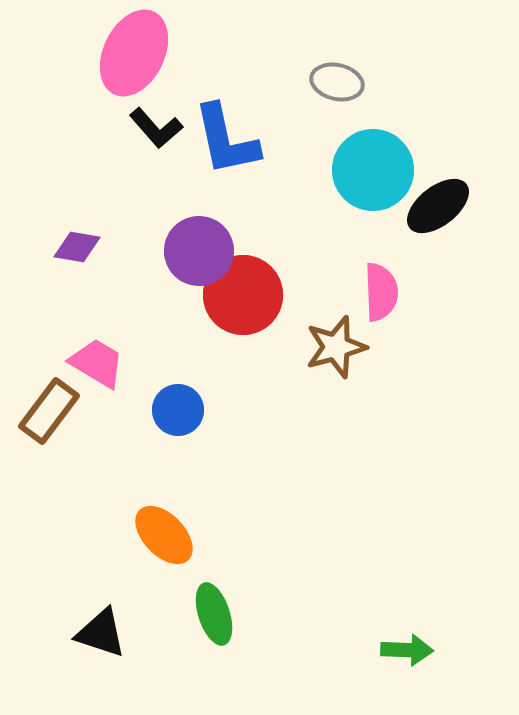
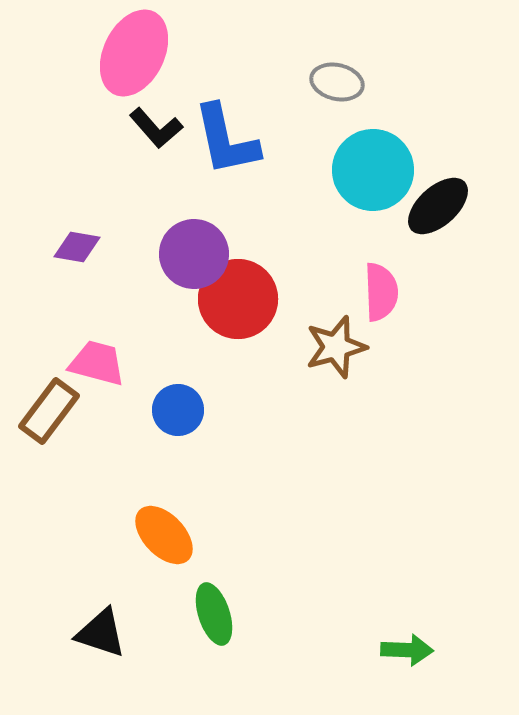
black ellipse: rotated 4 degrees counterclockwise
purple circle: moved 5 px left, 3 px down
red circle: moved 5 px left, 4 px down
pink trapezoid: rotated 16 degrees counterclockwise
